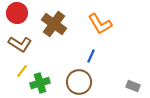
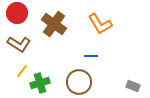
brown L-shape: moved 1 px left
blue line: rotated 64 degrees clockwise
